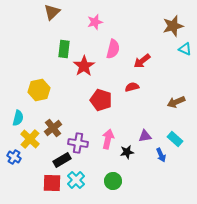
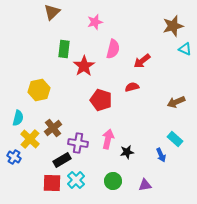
purple triangle: moved 49 px down
